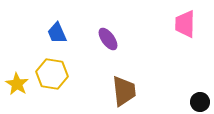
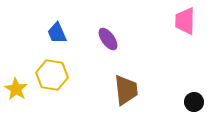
pink trapezoid: moved 3 px up
yellow hexagon: moved 1 px down
yellow star: moved 1 px left, 5 px down
brown trapezoid: moved 2 px right, 1 px up
black circle: moved 6 px left
